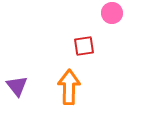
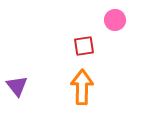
pink circle: moved 3 px right, 7 px down
orange arrow: moved 13 px right
